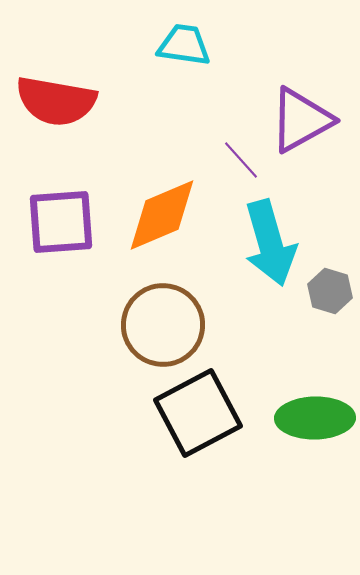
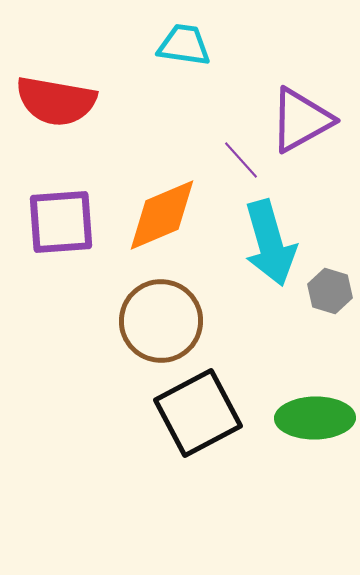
brown circle: moved 2 px left, 4 px up
